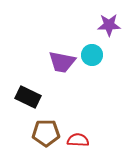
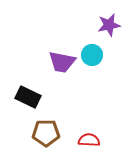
purple star: rotated 10 degrees counterclockwise
red semicircle: moved 11 px right
